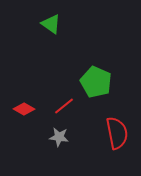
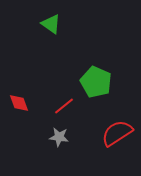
red diamond: moved 5 px left, 6 px up; rotated 40 degrees clockwise
red semicircle: rotated 112 degrees counterclockwise
